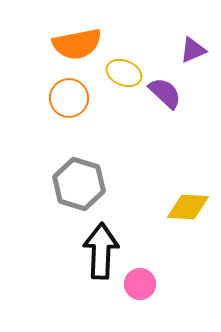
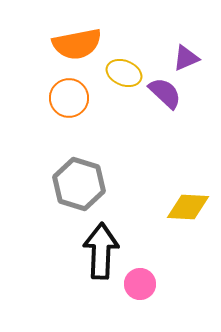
purple triangle: moved 7 px left, 8 px down
